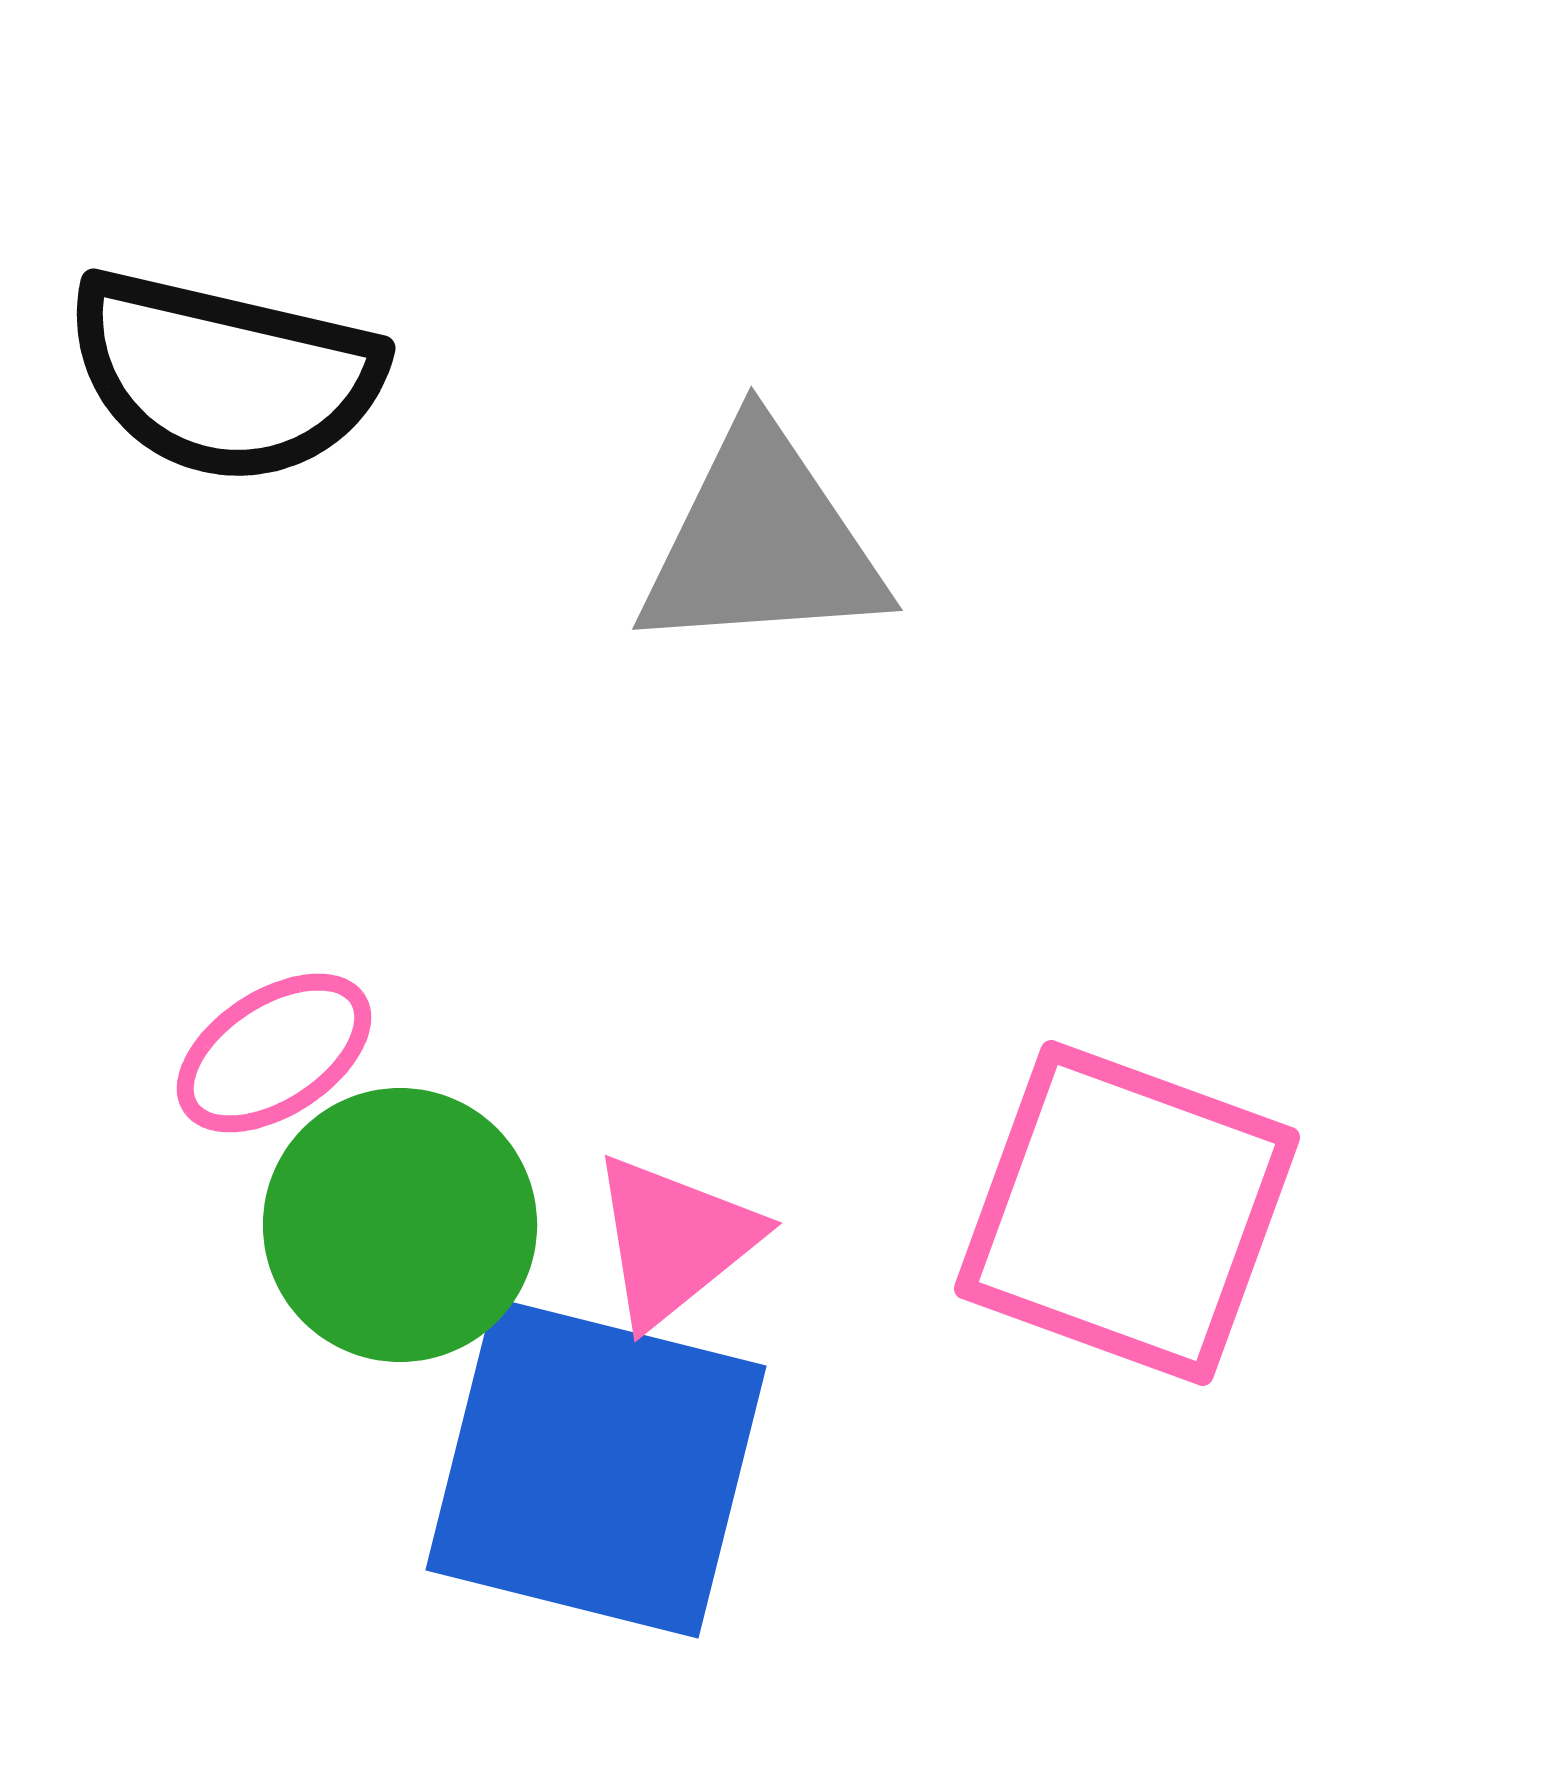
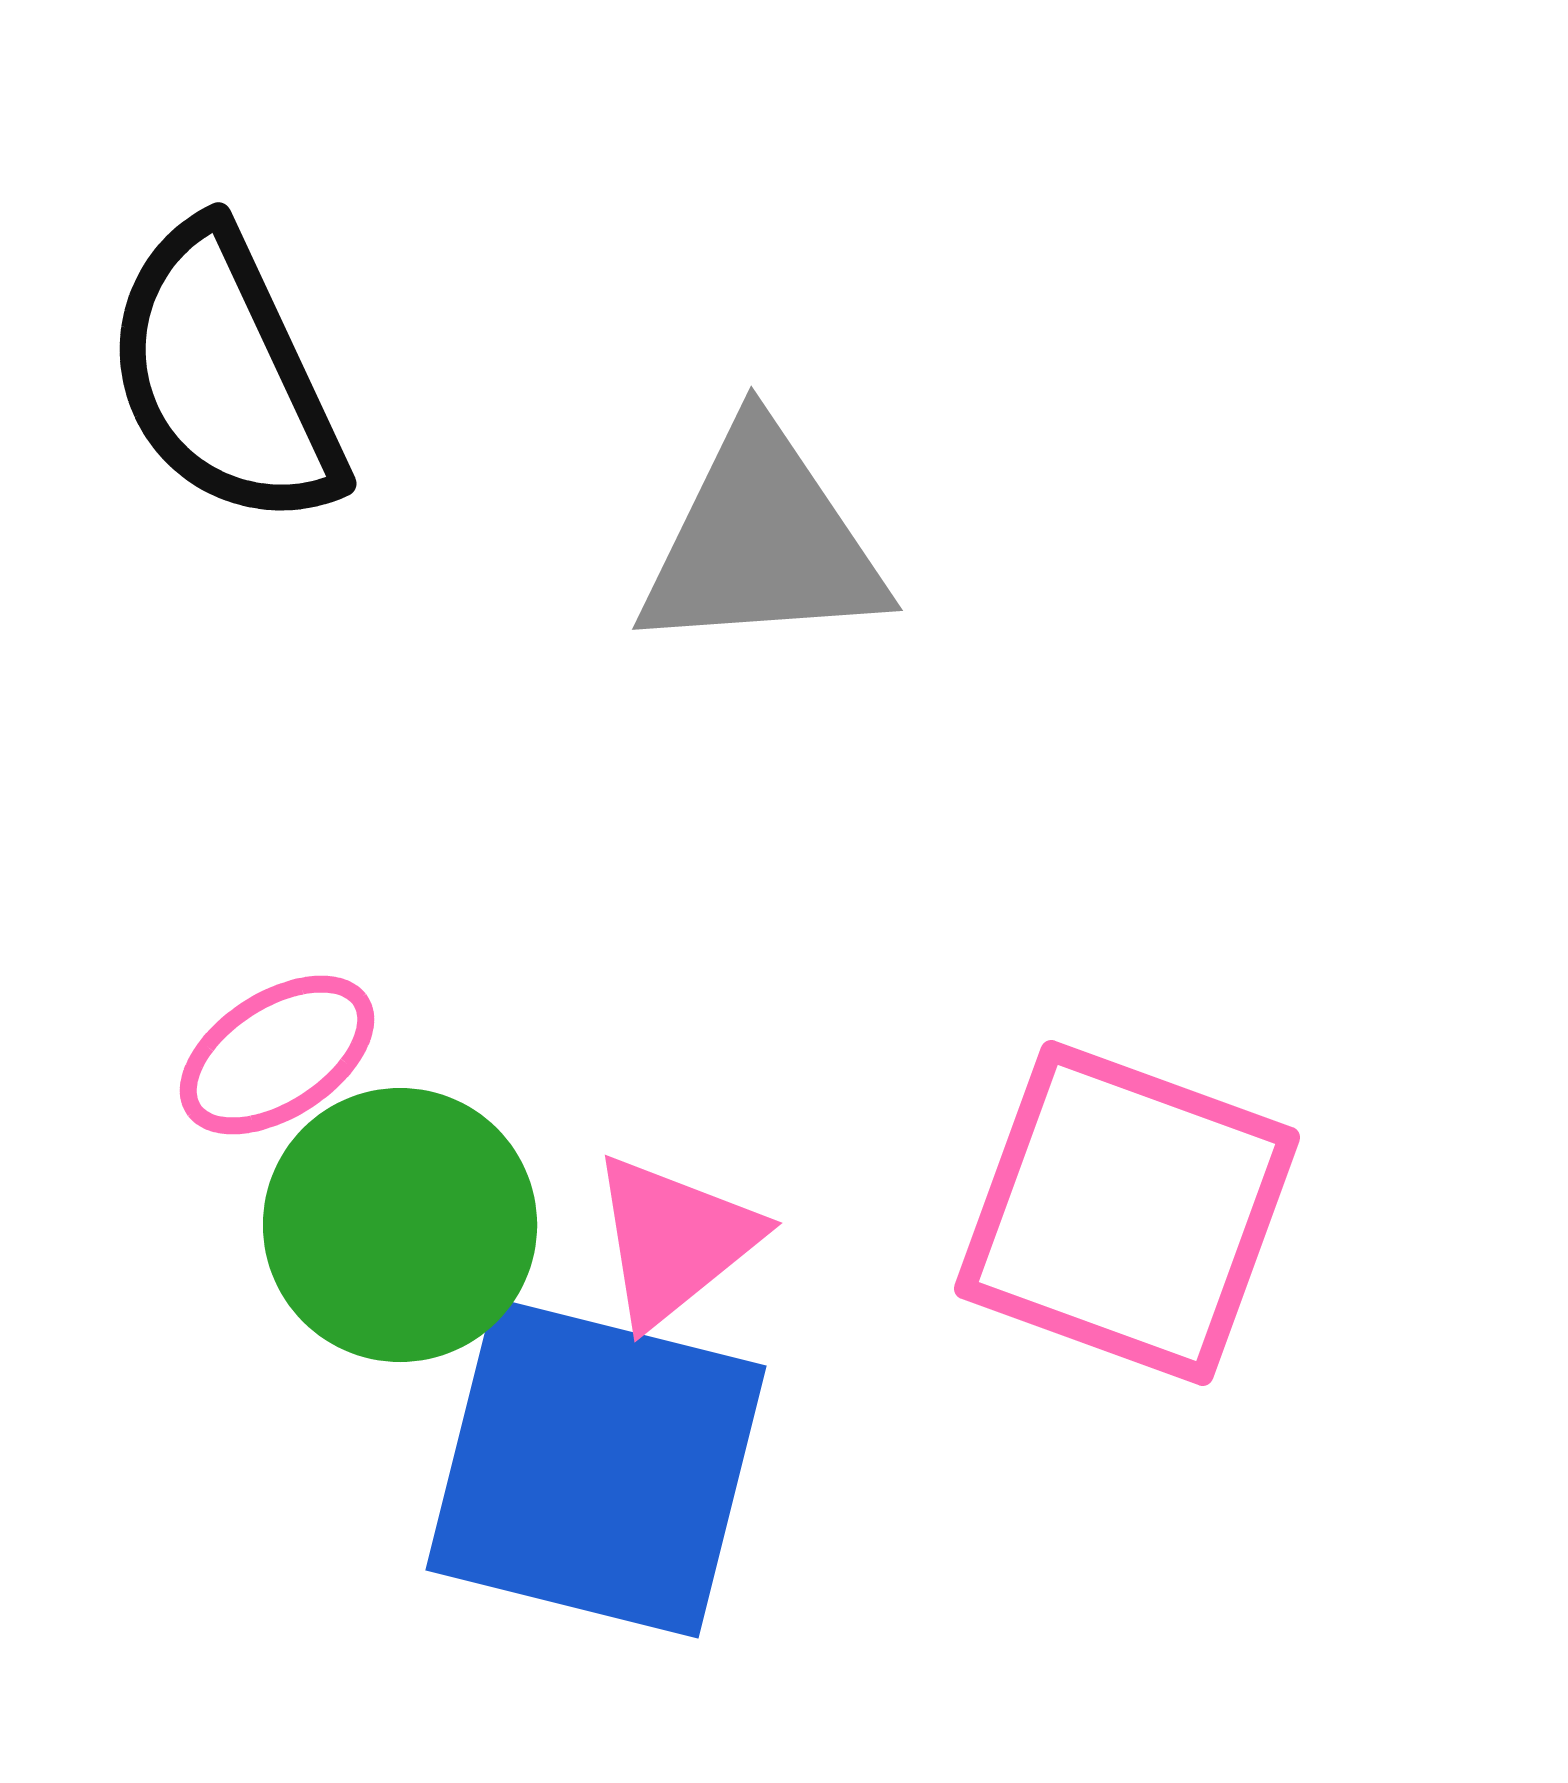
black semicircle: rotated 52 degrees clockwise
pink ellipse: moved 3 px right, 2 px down
